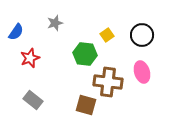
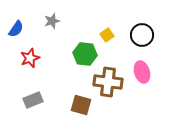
gray star: moved 3 px left, 2 px up
blue semicircle: moved 3 px up
gray rectangle: rotated 60 degrees counterclockwise
brown square: moved 5 px left
